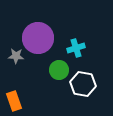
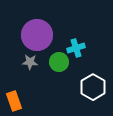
purple circle: moved 1 px left, 3 px up
gray star: moved 14 px right, 6 px down
green circle: moved 8 px up
white hexagon: moved 10 px right, 3 px down; rotated 20 degrees clockwise
